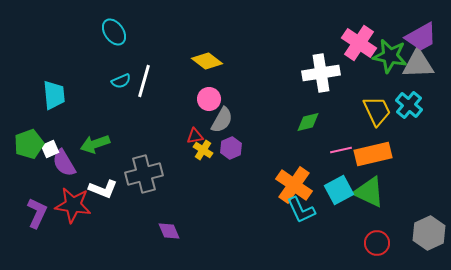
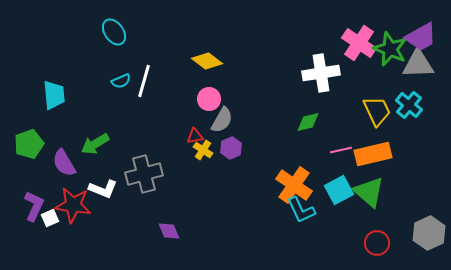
green star: moved 7 px up; rotated 12 degrees clockwise
green arrow: rotated 12 degrees counterclockwise
white square: moved 69 px down
green triangle: rotated 16 degrees clockwise
purple L-shape: moved 3 px left, 7 px up
